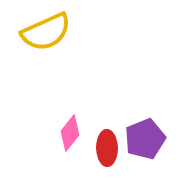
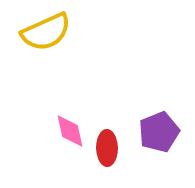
pink diamond: moved 2 px up; rotated 51 degrees counterclockwise
purple pentagon: moved 14 px right, 7 px up
